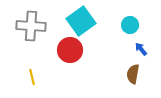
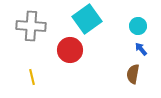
cyan square: moved 6 px right, 2 px up
cyan circle: moved 8 px right, 1 px down
